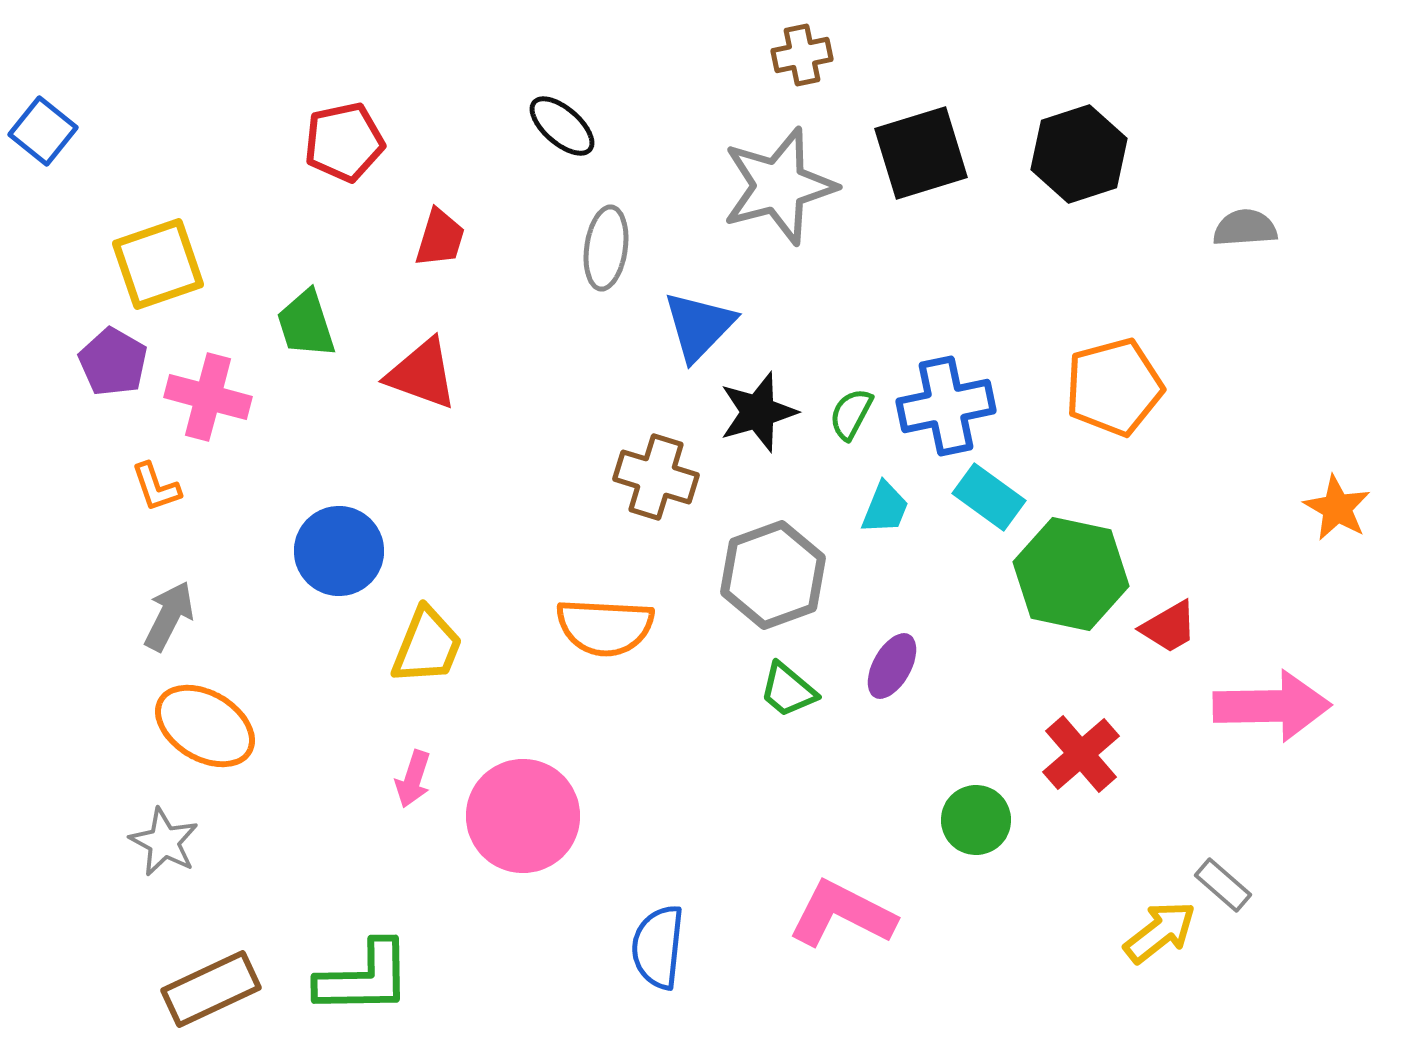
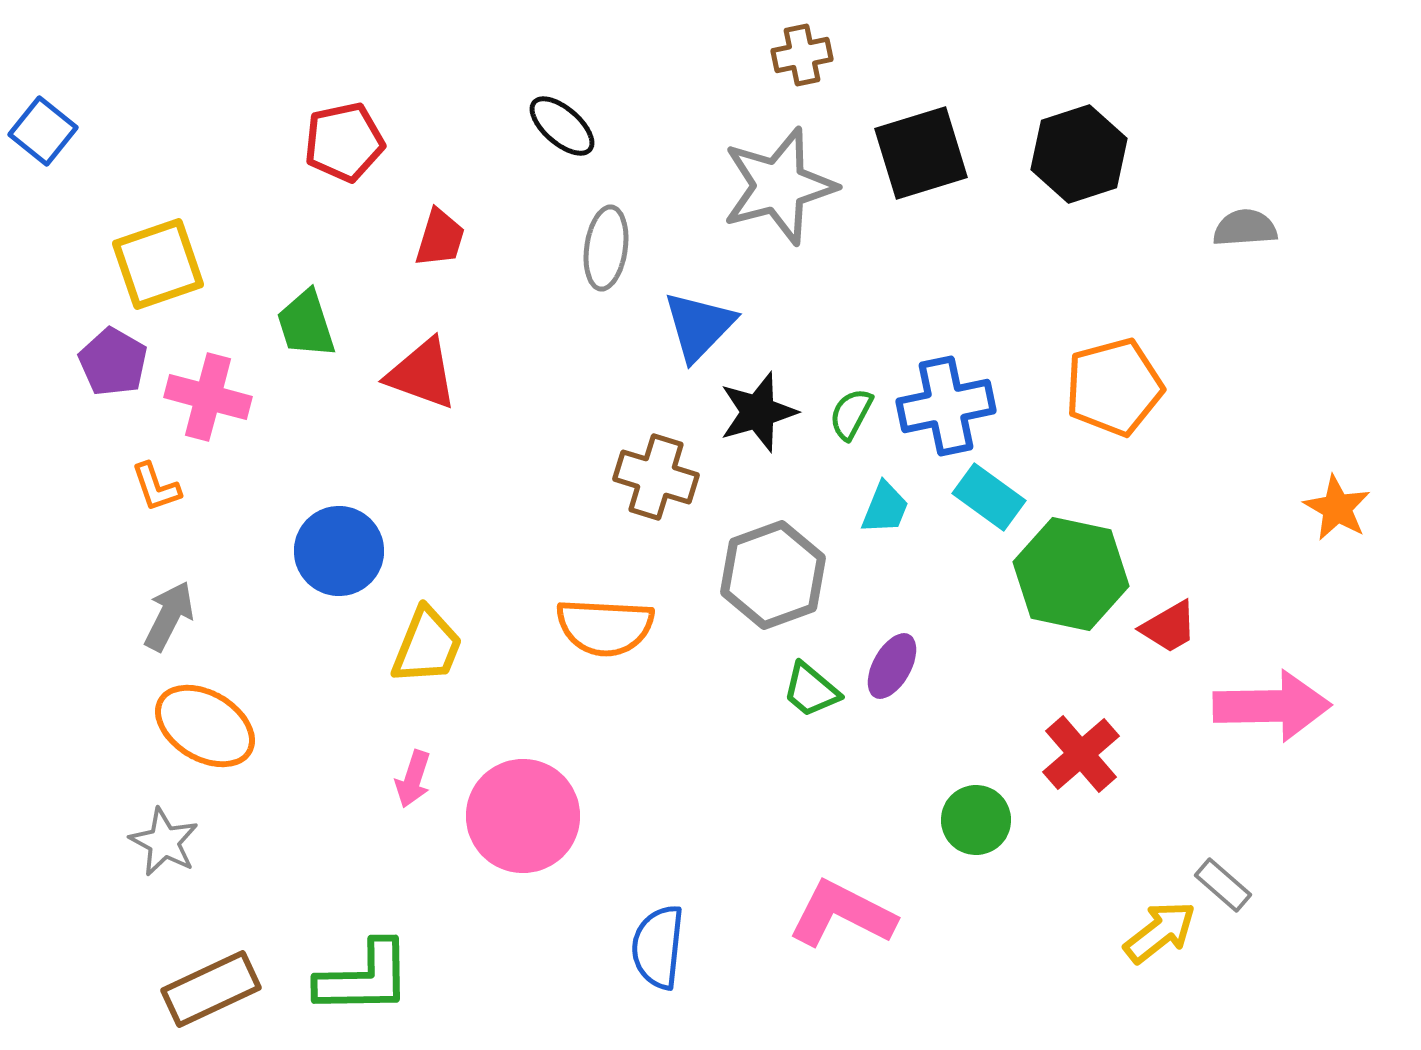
green trapezoid at (788, 690): moved 23 px right
